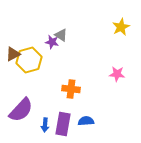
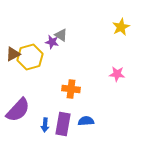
yellow hexagon: moved 1 px right, 3 px up
purple semicircle: moved 3 px left
